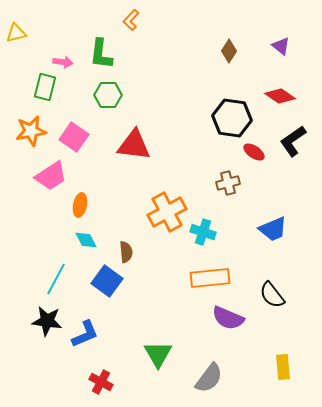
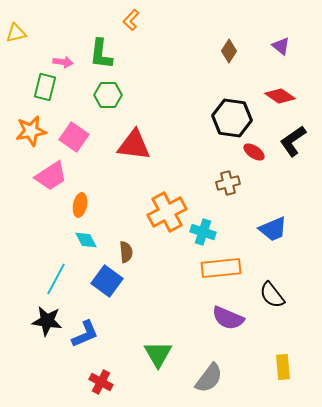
orange rectangle: moved 11 px right, 10 px up
